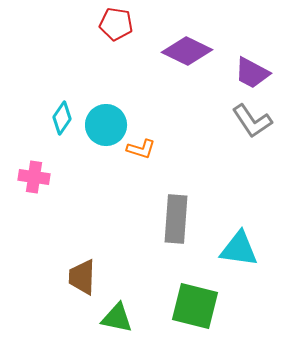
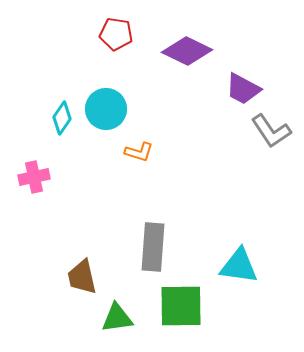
red pentagon: moved 10 px down
purple trapezoid: moved 9 px left, 16 px down
gray L-shape: moved 19 px right, 10 px down
cyan circle: moved 16 px up
orange L-shape: moved 2 px left, 3 px down
pink cross: rotated 20 degrees counterclockwise
gray rectangle: moved 23 px left, 28 px down
cyan triangle: moved 17 px down
brown trapezoid: rotated 15 degrees counterclockwise
green square: moved 14 px left; rotated 15 degrees counterclockwise
green triangle: rotated 20 degrees counterclockwise
